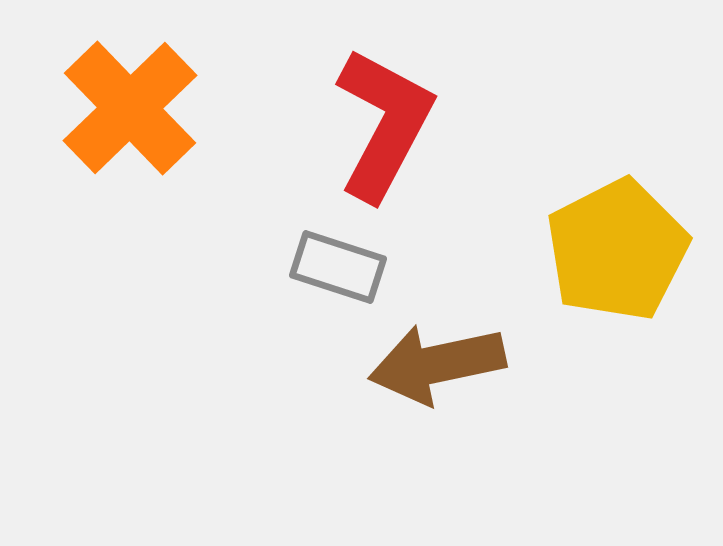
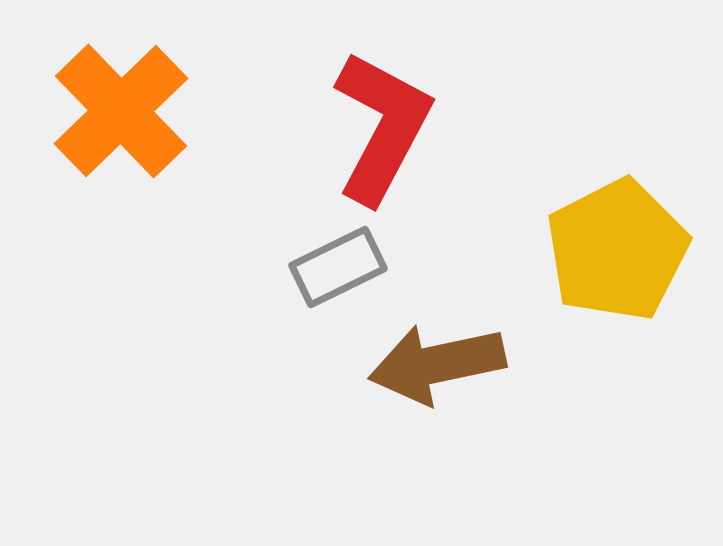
orange cross: moved 9 px left, 3 px down
red L-shape: moved 2 px left, 3 px down
gray rectangle: rotated 44 degrees counterclockwise
